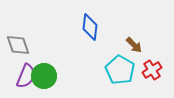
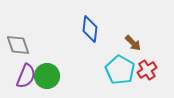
blue diamond: moved 2 px down
brown arrow: moved 1 px left, 2 px up
red cross: moved 5 px left
green circle: moved 3 px right
